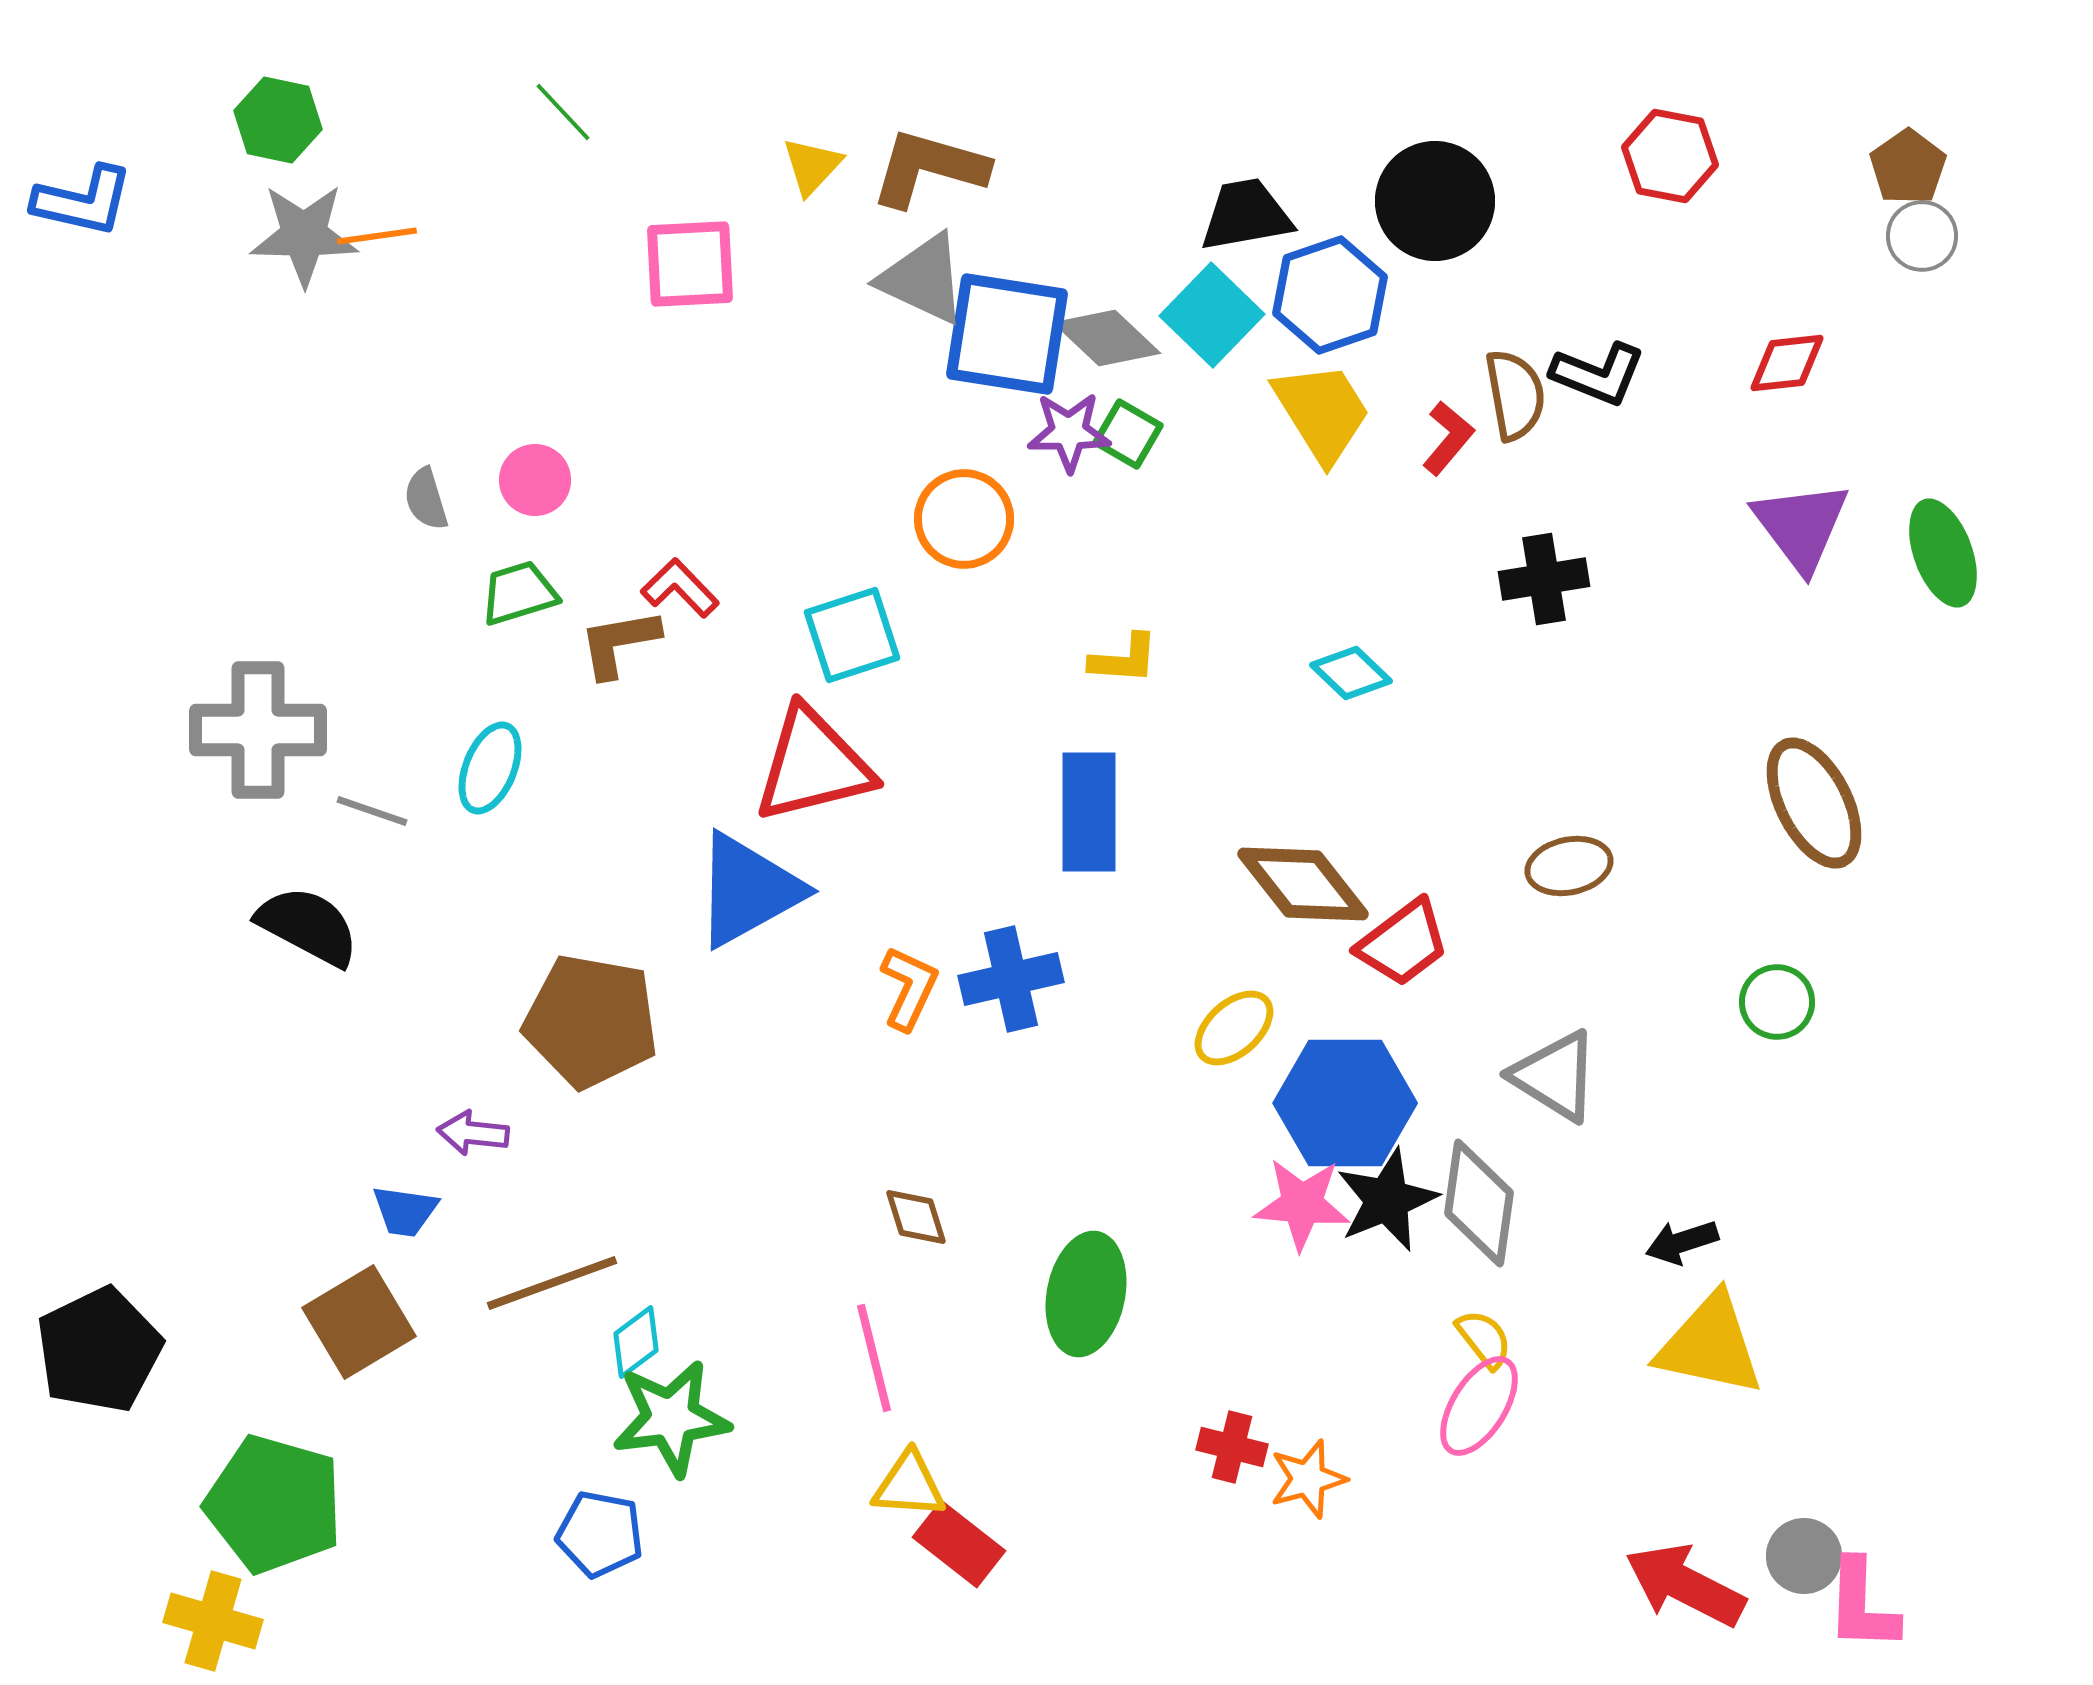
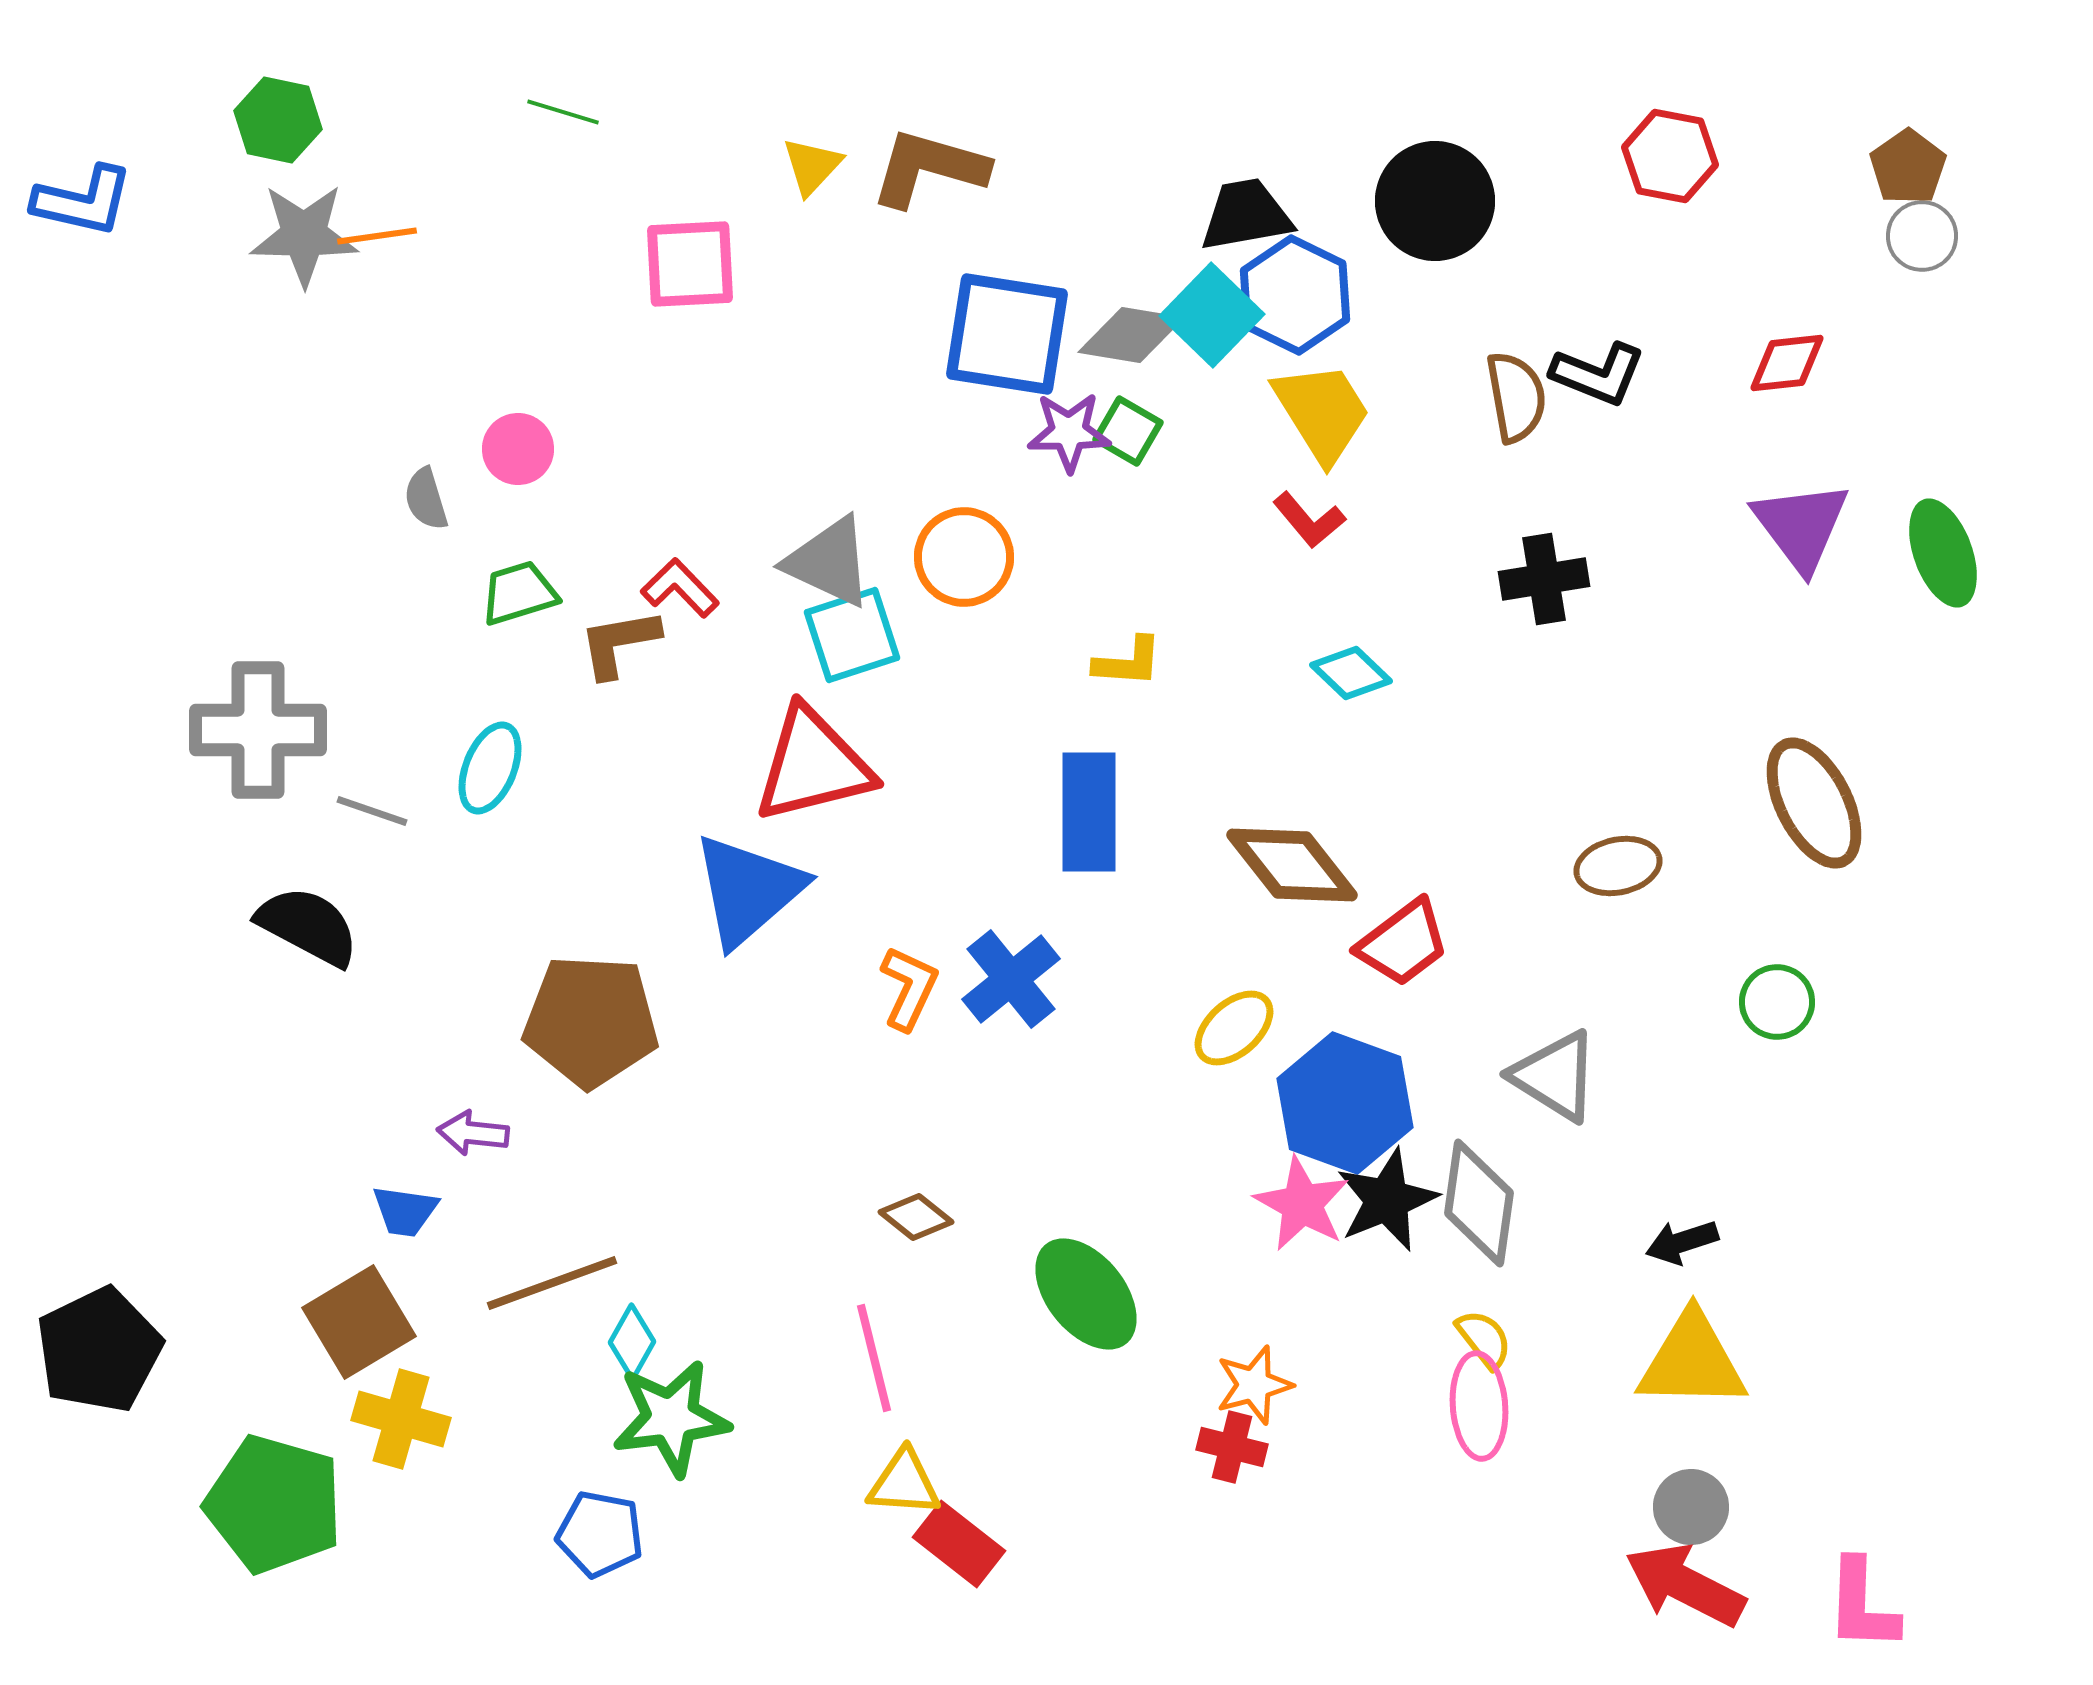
green line at (563, 112): rotated 30 degrees counterclockwise
gray triangle at (923, 279): moved 94 px left, 283 px down
blue hexagon at (1330, 295): moved 35 px left; rotated 15 degrees counterclockwise
gray diamond at (1107, 338): moved 24 px right, 3 px up; rotated 34 degrees counterclockwise
brown semicircle at (1515, 395): moved 1 px right, 2 px down
green square at (1128, 434): moved 3 px up
red L-shape at (1448, 438): moved 139 px left, 82 px down; rotated 100 degrees clockwise
pink circle at (535, 480): moved 17 px left, 31 px up
orange circle at (964, 519): moved 38 px down
yellow L-shape at (1124, 659): moved 4 px right, 3 px down
brown ellipse at (1569, 866): moved 49 px right
brown diamond at (1303, 884): moved 11 px left, 19 px up
blue triangle at (748, 890): rotated 12 degrees counterclockwise
blue cross at (1011, 979): rotated 26 degrees counterclockwise
brown pentagon at (591, 1021): rotated 7 degrees counterclockwise
blue hexagon at (1345, 1103): rotated 20 degrees clockwise
pink star at (1302, 1204): rotated 24 degrees clockwise
brown diamond at (916, 1217): rotated 34 degrees counterclockwise
green ellipse at (1086, 1294): rotated 50 degrees counterclockwise
cyan diamond at (636, 1342): moved 4 px left; rotated 24 degrees counterclockwise
yellow triangle at (1710, 1345): moved 18 px left, 16 px down; rotated 11 degrees counterclockwise
pink ellipse at (1479, 1406): rotated 36 degrees counterclockwise
orange star at (1308, 1479): moved 54 px left, 94 px up
yellow triangle at (909, 1485): moved 5 px left, 2 px up
gray circle at (1804, 1556): moved 113 px left, 49 px up
yellow cross at (213, 1621): moved 188 px right, 202 px up
